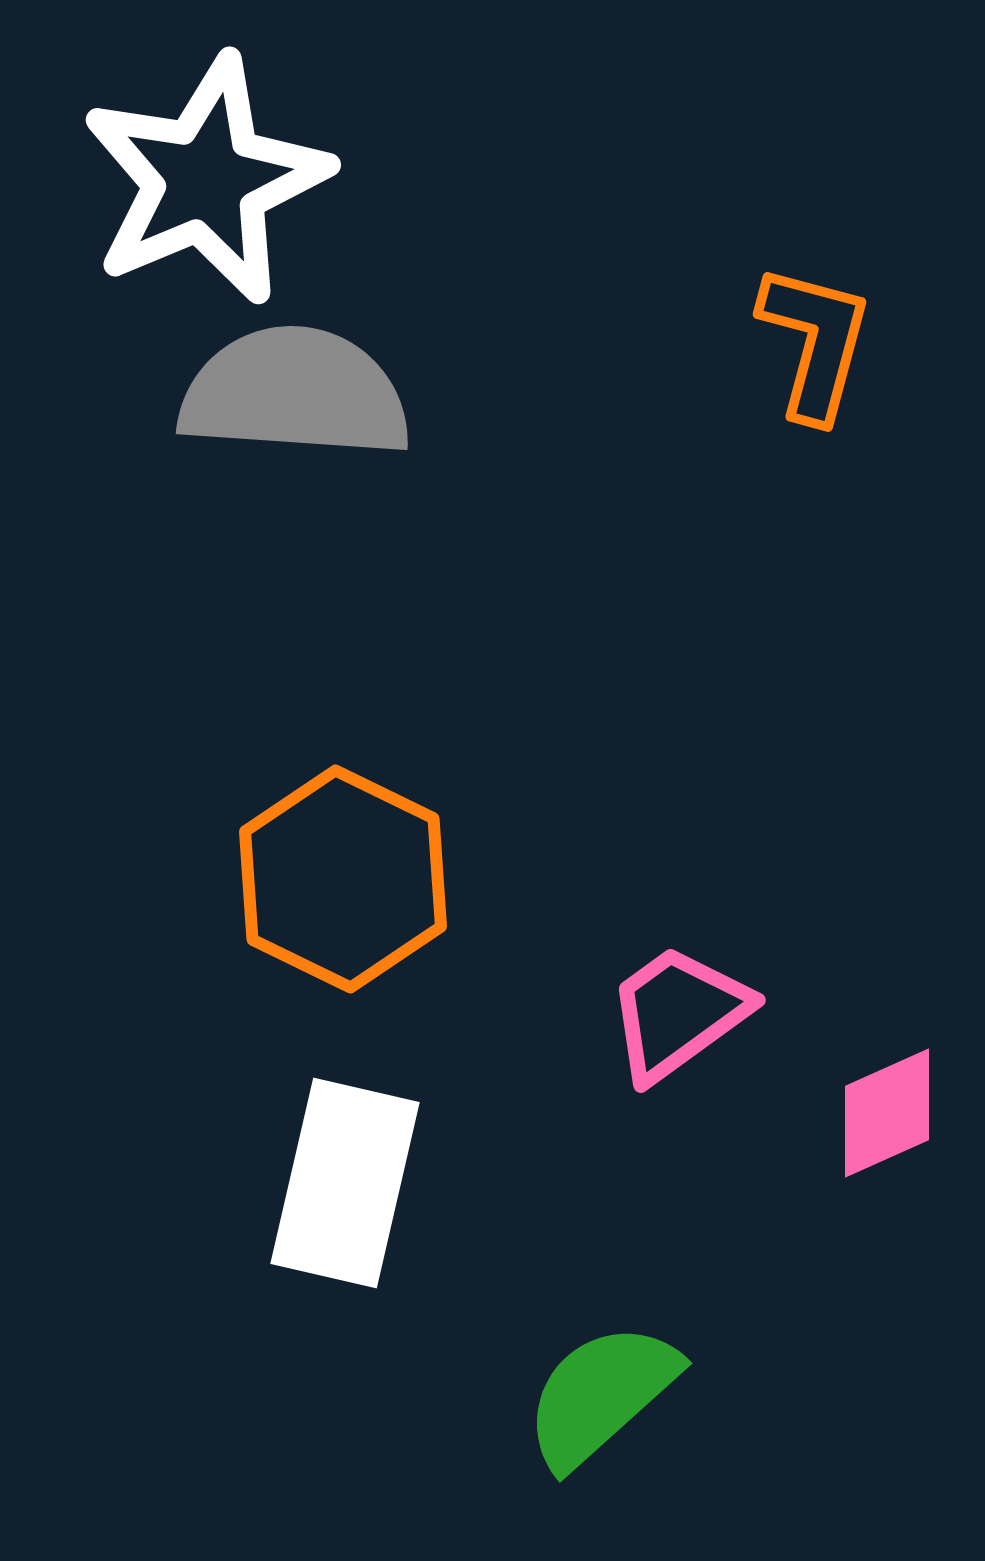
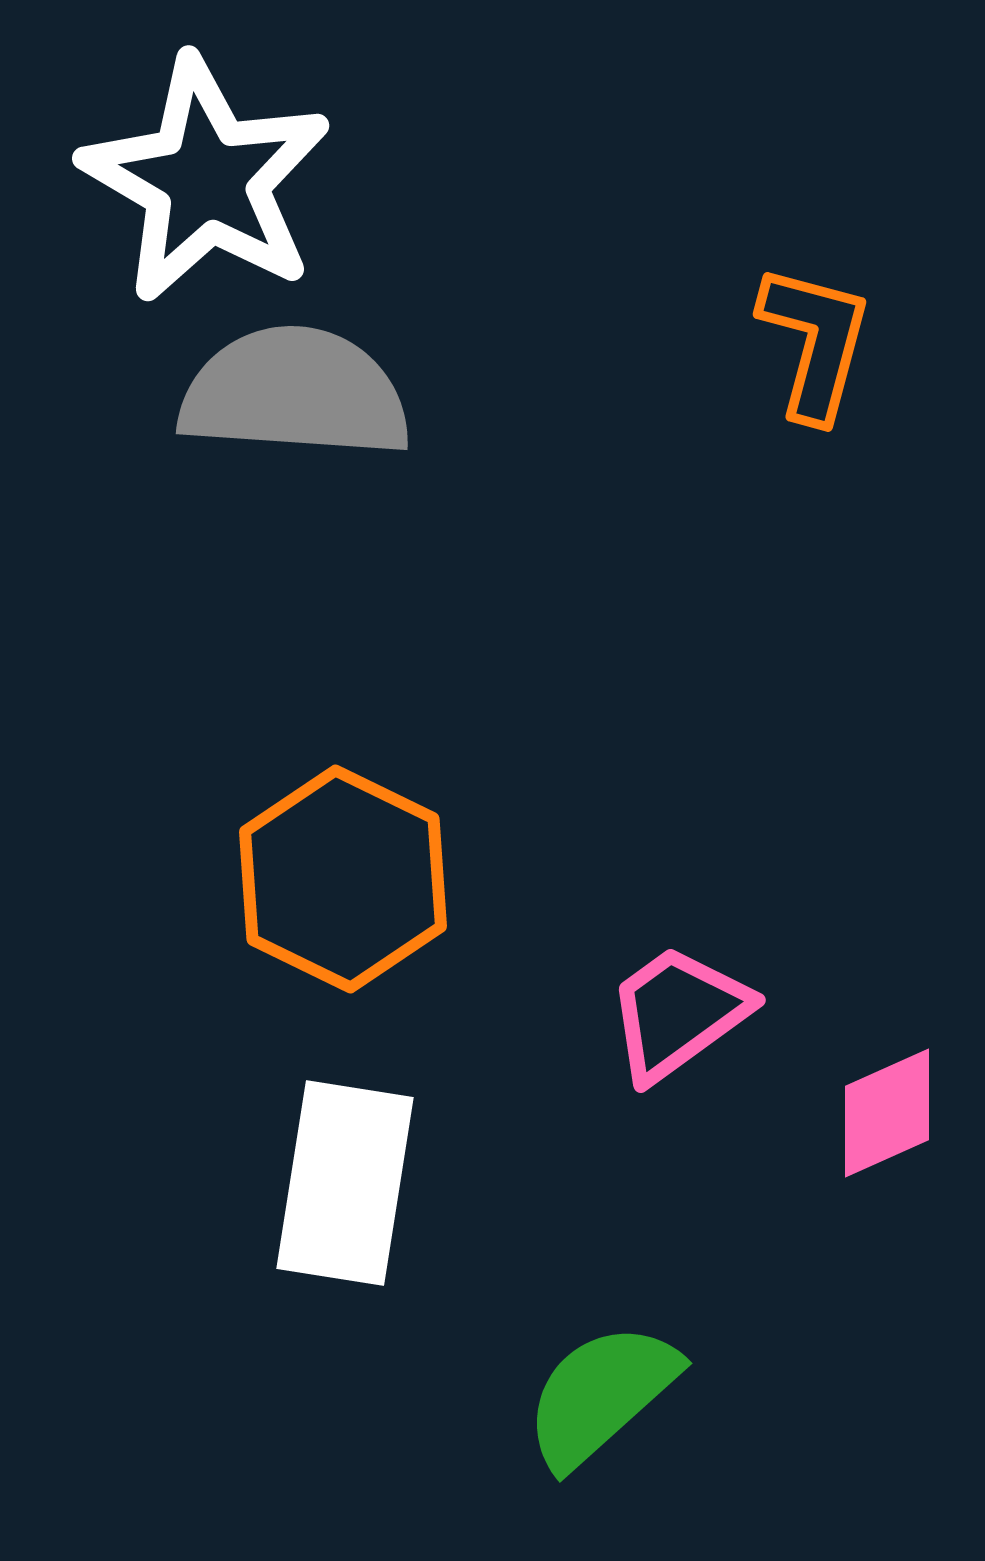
white star: rotated 19 degrees counterclockwise
white rectangle: rotated 4 degrees counterclockwise
